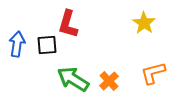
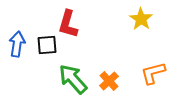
yellow star: moved 3 px left, 4 px up
green arrow: rotated 16 degrees clockwise
